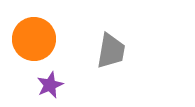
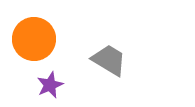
gray trapezoid: moved 2 px left, 9 px down; rotated 69 degrees counterclockwise
